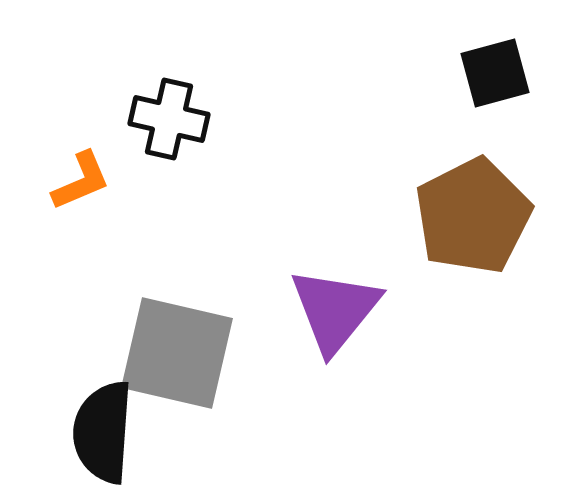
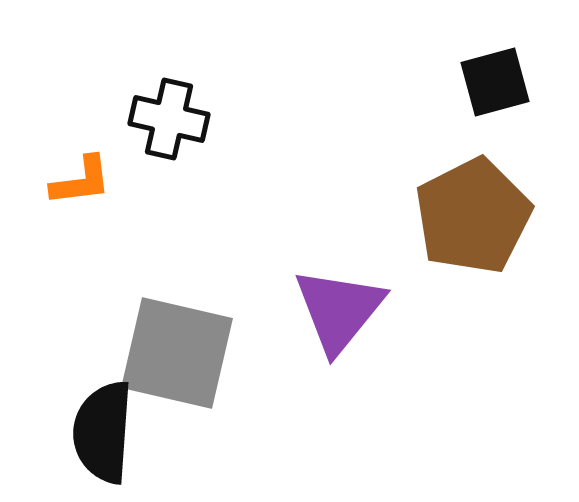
black square: moved 9 px down
orange L-shape: rotated 16 degrees clockwise
purple triangle: moved 4 px right
